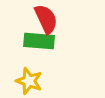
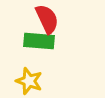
red semicircle: moved 1 px right
